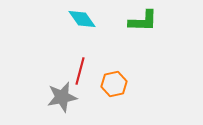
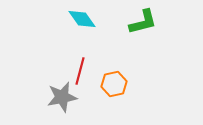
green L-shape: moved 1 px down; rotated 16 degrees counterclockwise
